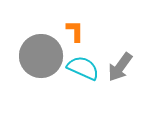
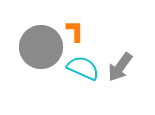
gray circle: moved 9 px up
